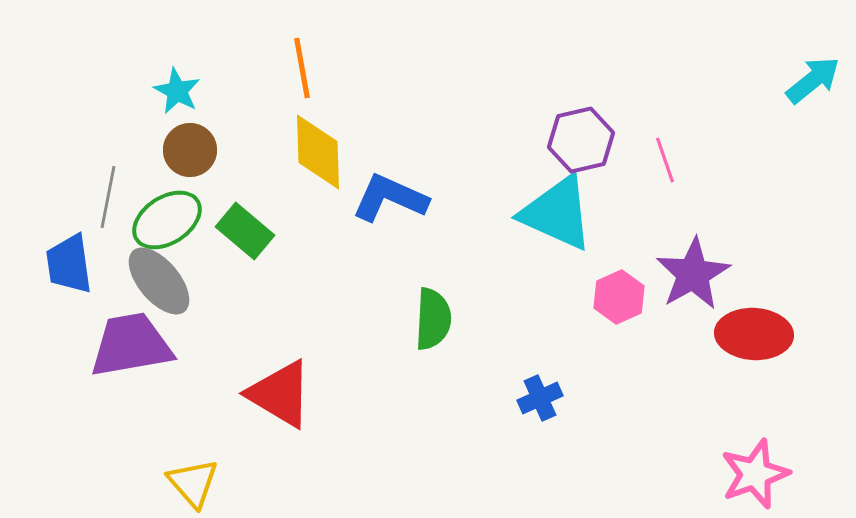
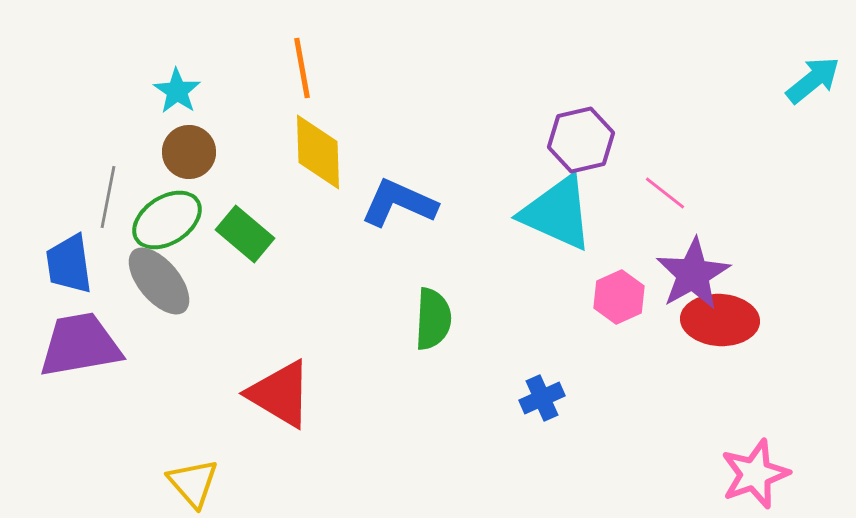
cyan star: rotated 6 degrees clockwise
brown circle: moved 1 px left, 2 px down
pink line: moved 33 px down; rotated 33 degrees counterclockwise
blue L-shape: moved 9 px right, 5 px down
green rectangle: moved 3 px down
red ellipse: moved 34 px left, 14 px up
purple trapezoid: moved 51 px left
blue cross: moved 2 px right
